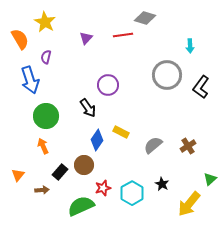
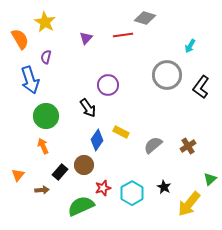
cyan arrow: rotated 32 degrees clockwise
black star: moved 2 px right, 3 px down
